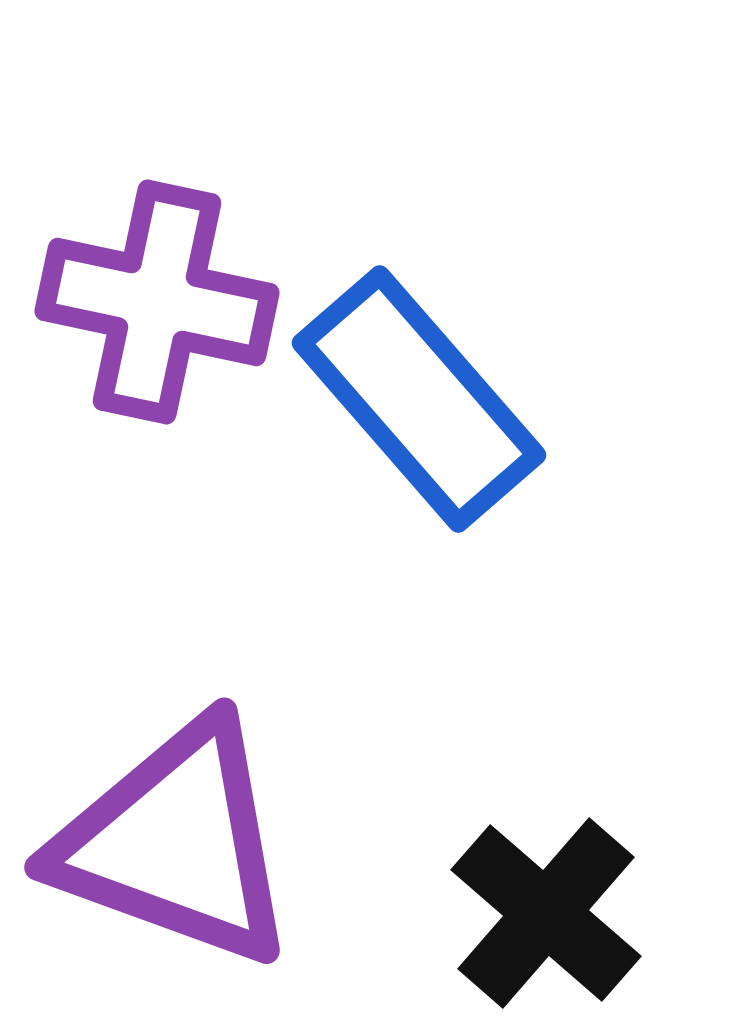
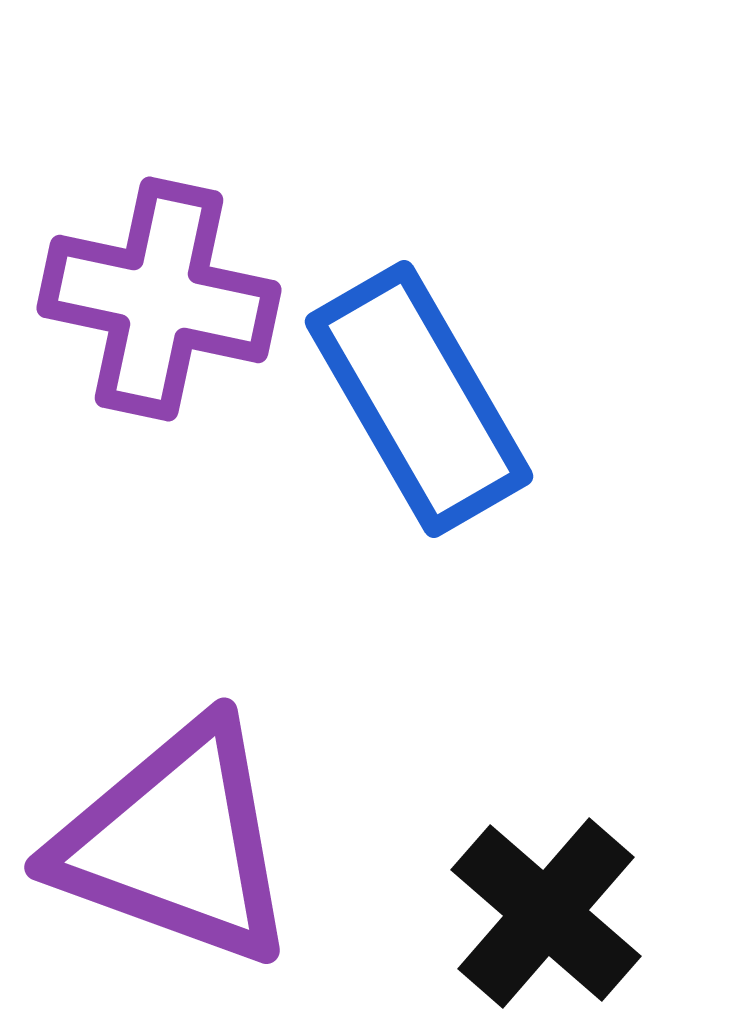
purple cross: moved 2 px right, 3 px up
blue rectangle: rotated 11 degrees clockwise
